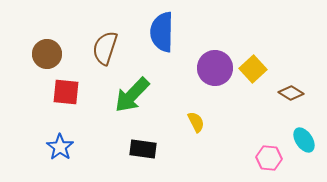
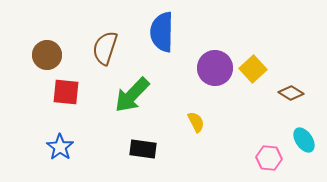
brown circle: moved 1 px down
